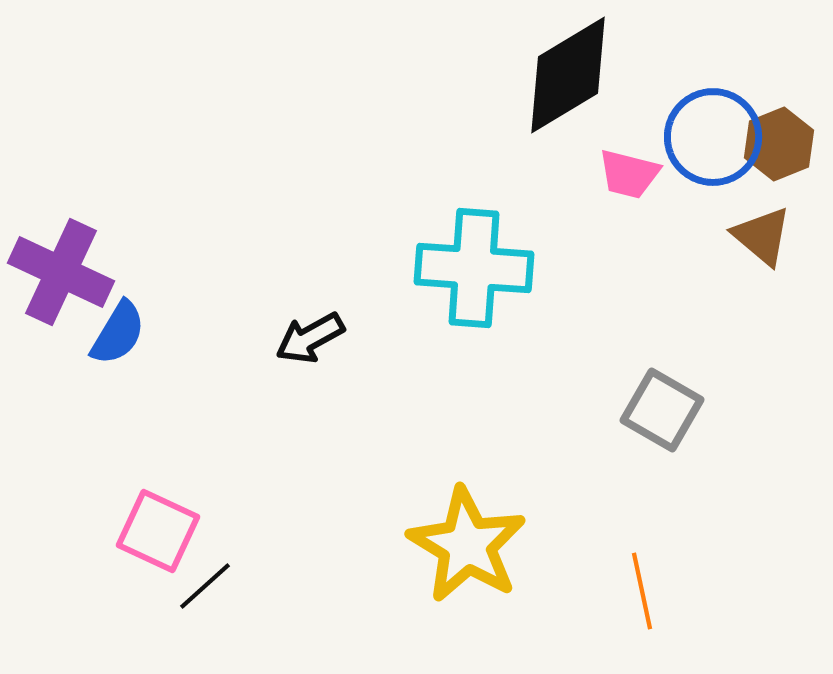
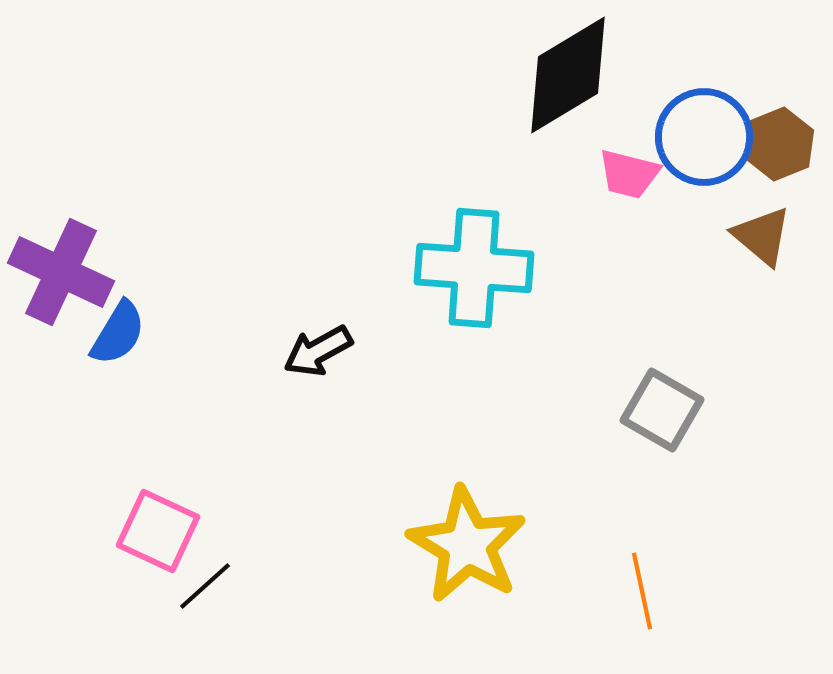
blue circle: moved 9 px left
black arrow: moved 8 px right, 13 px down
